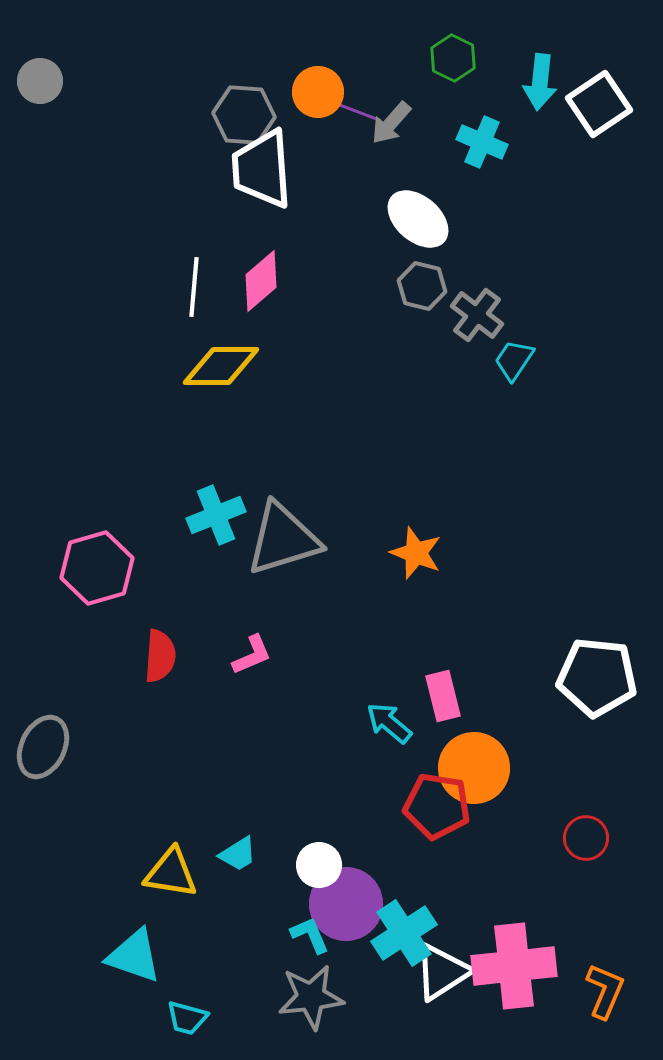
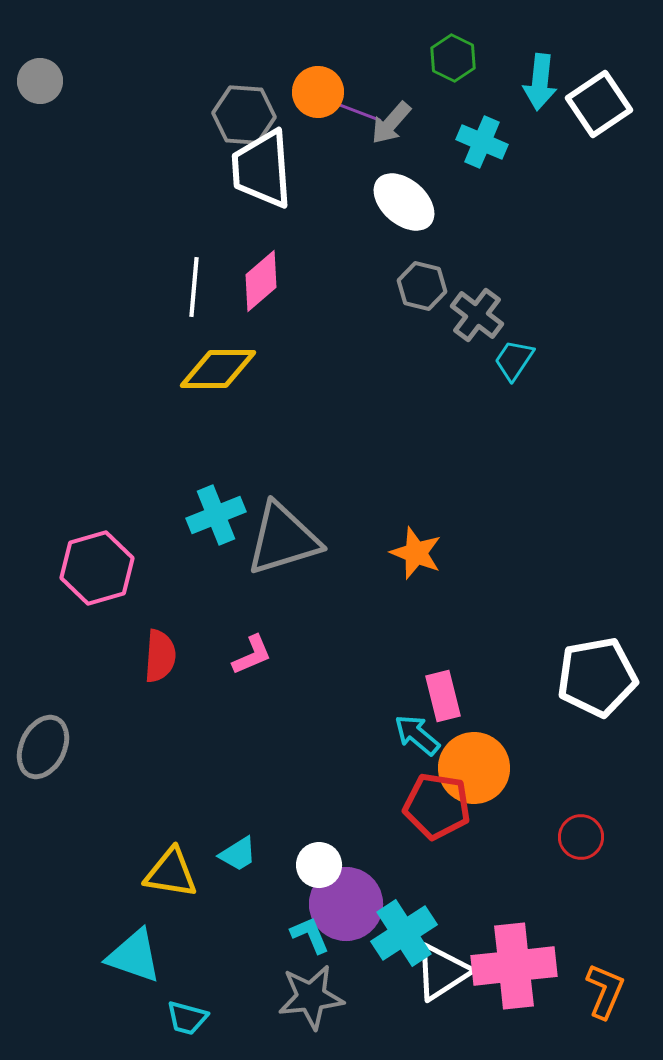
white ellipse at (418, 219): moved 14 px left, 17 px up
yellow diamond at (221, 366): moved 3 px left, 3 px down
white pentagon at (597, 677): rotated 16 degrees counterclockwise
cyan arrow at (389, 723): moved 28 px right, 12 px down
red circle at (586, 838): moved 5 px left, 1 px up
